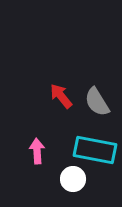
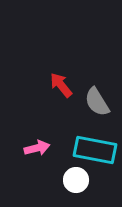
red arrow: moved 11 px up
pink arrow: moved 3 px up; rotated 80 degrees clockwise
white circle: moved 3 px right, 1 px down
